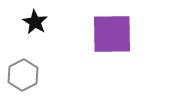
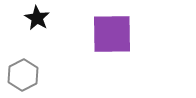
black star: moved 2 px right, 4 px up
